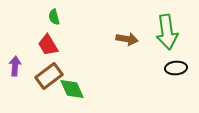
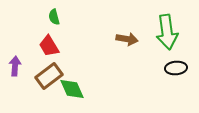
red trapezoid: moved 1 px right, 1 px down
